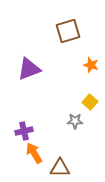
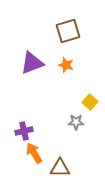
orange star: moved 25 px left
purple triangle: moved 3 px right, 6 px up
gray star: moved 1 px right, 1 px down
